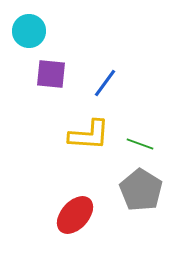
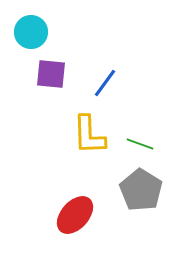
cyan circle: moved 2 px right, 1 px down
yellow L-shape: rotated 84 degrees clockwise
